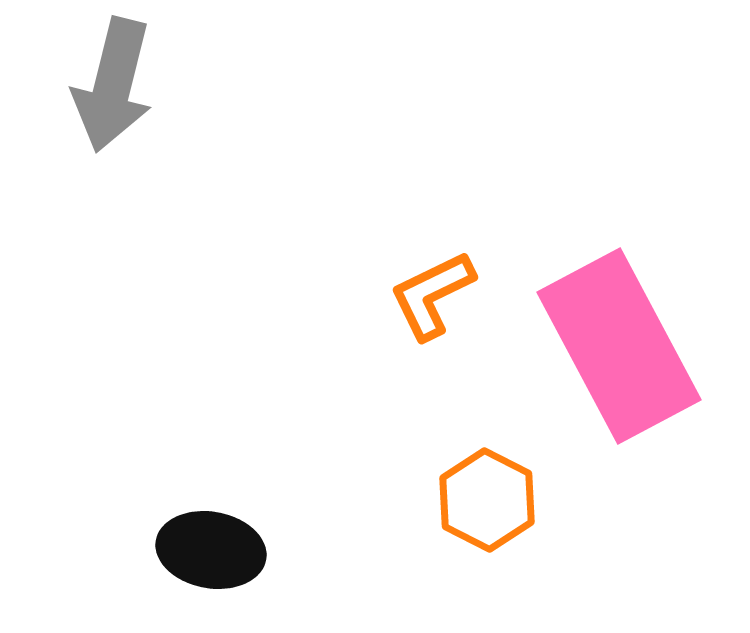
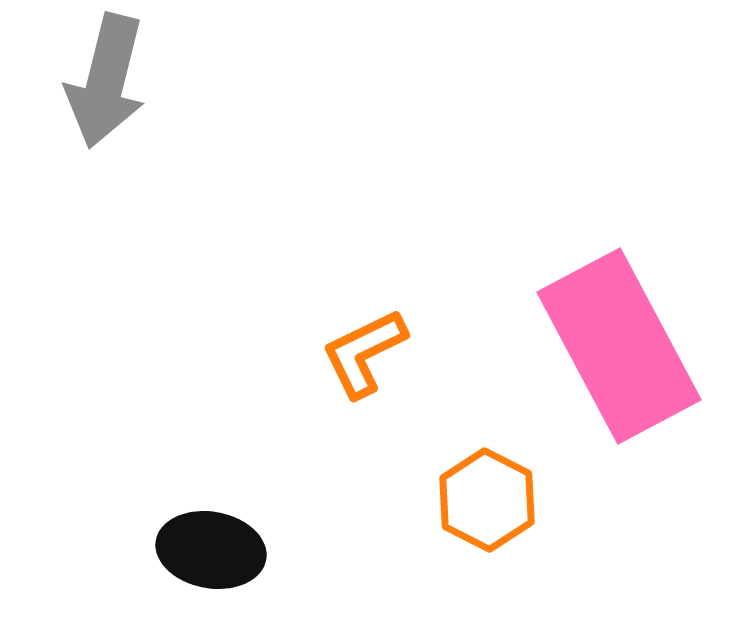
gray arrow: moved 7 px left, 4 px up
orange L-shape: moved 68 px left, 58 px down
